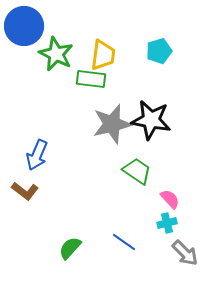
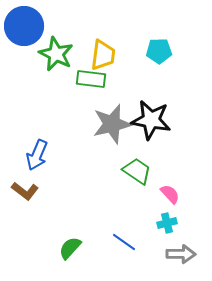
cyan pentagon: rotated 15 degrees clockwise
pink semicircle: moved 5 px up
gray arrow: moved 4 px left, 1 px down; rotated 44 degrees counterclockwise
